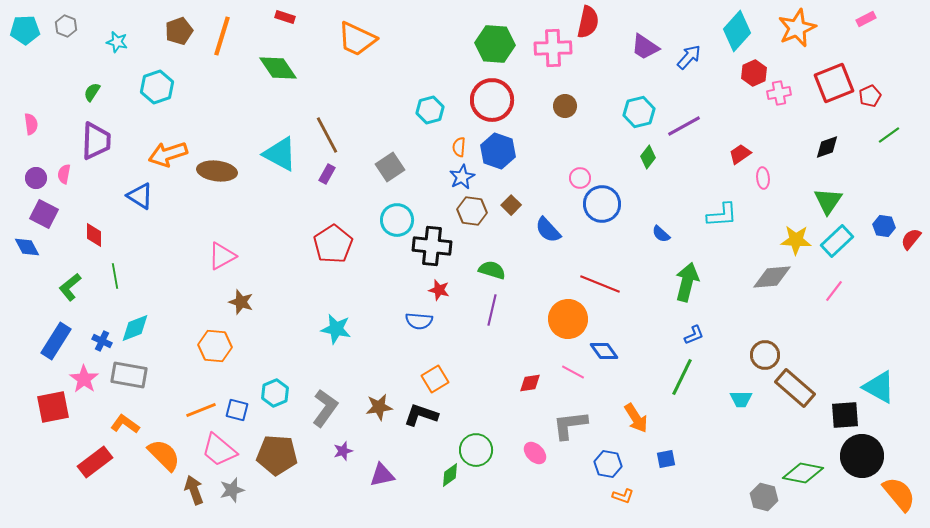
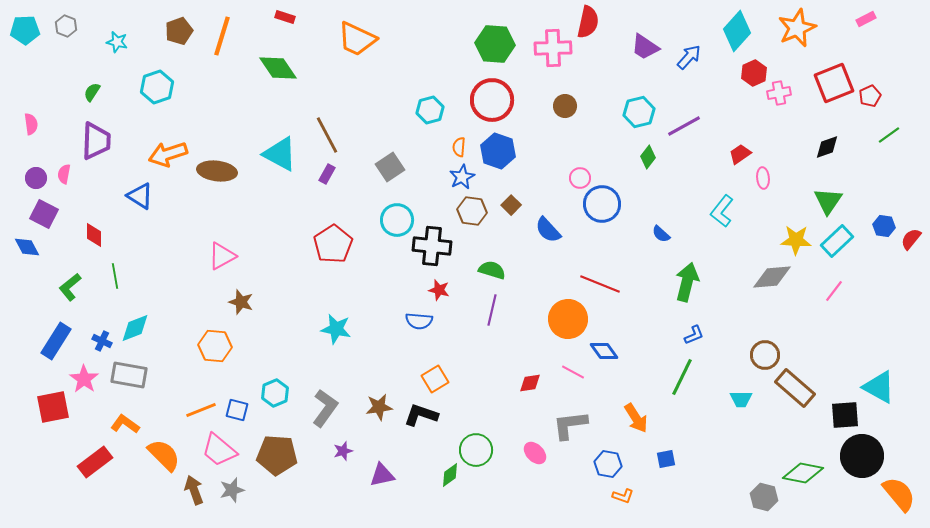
cyan L-shape at (722, 215): moved 4 px up; rotated 132 degrees clockwise
